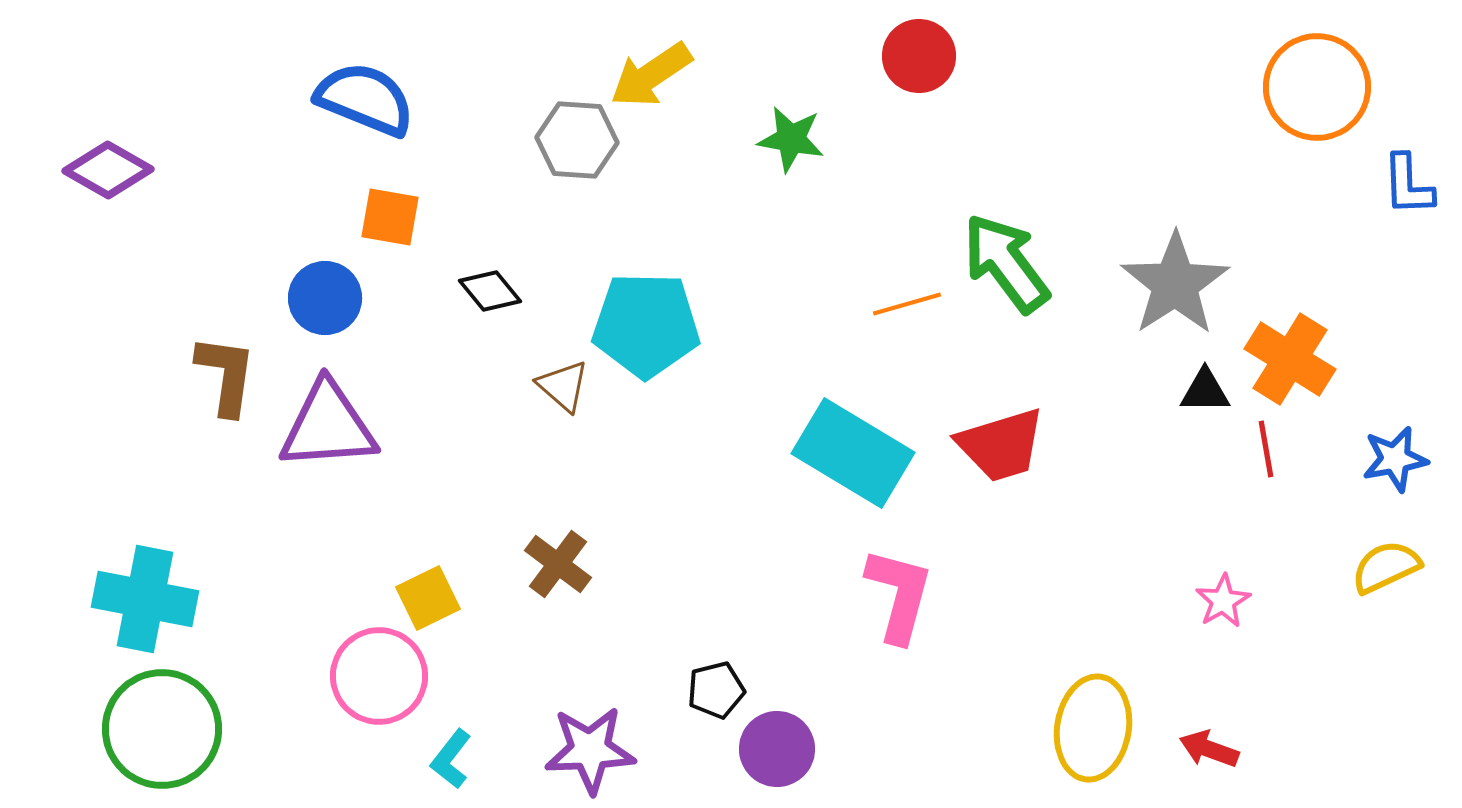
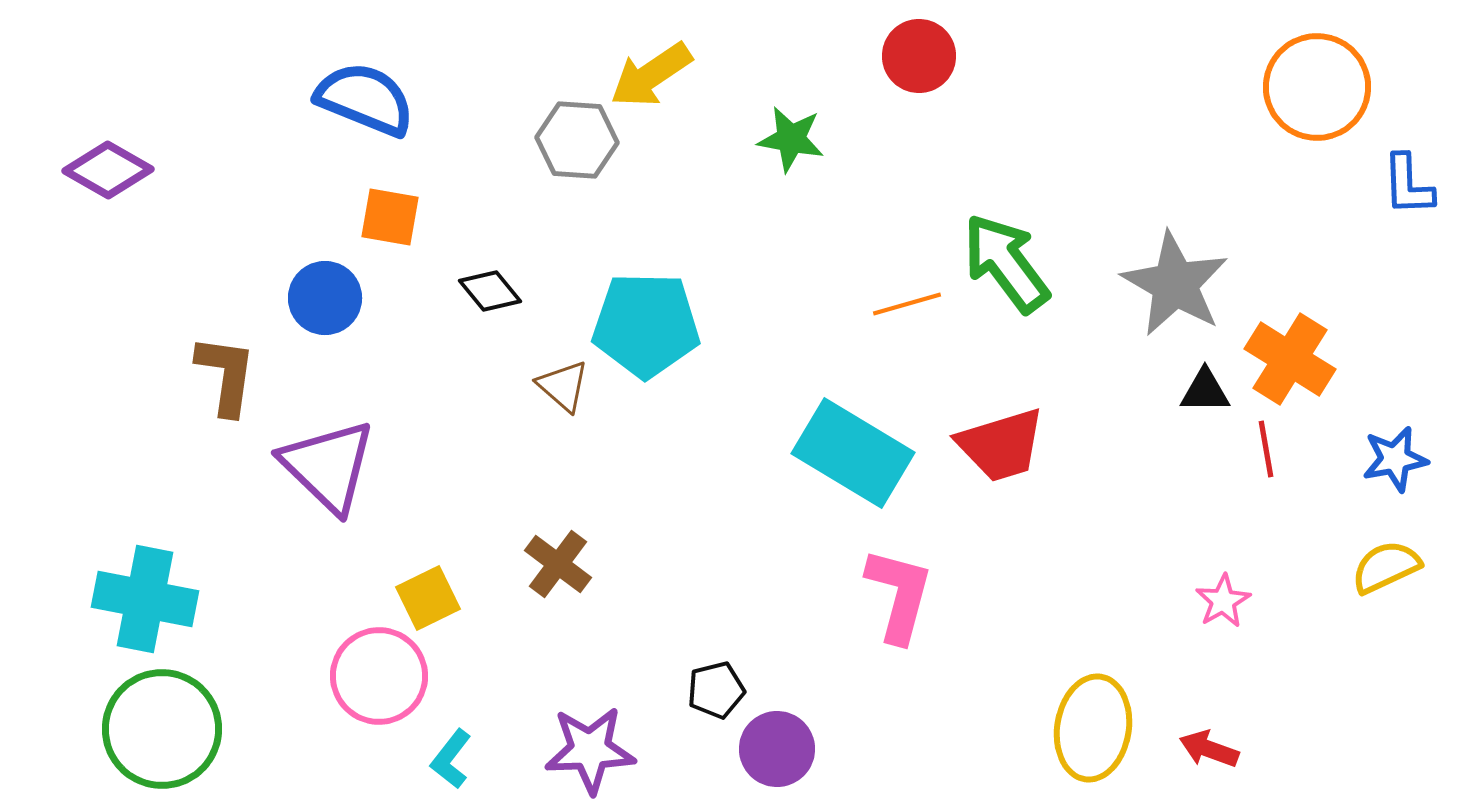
gray star: rotated 9 degrees counterclockwise
purple triangle: moved 40 px down; rotated 48 degrees clockwise
